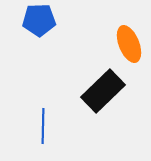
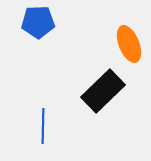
blue pentagon: moved 1 px left, 2 px down
